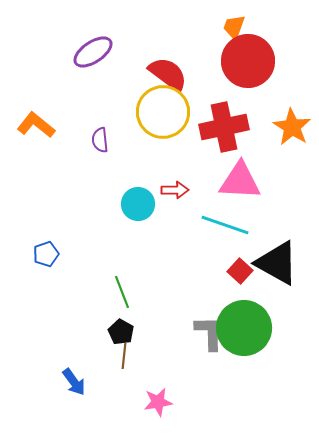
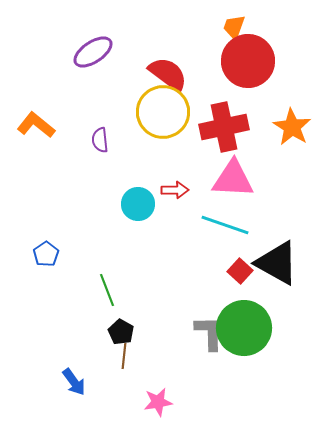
pink triangle: moved 7 px left, 2 px up
blue pentagon: rotated 15 degrees counterclockwise
green line: moved 15 px left, 2 px up
